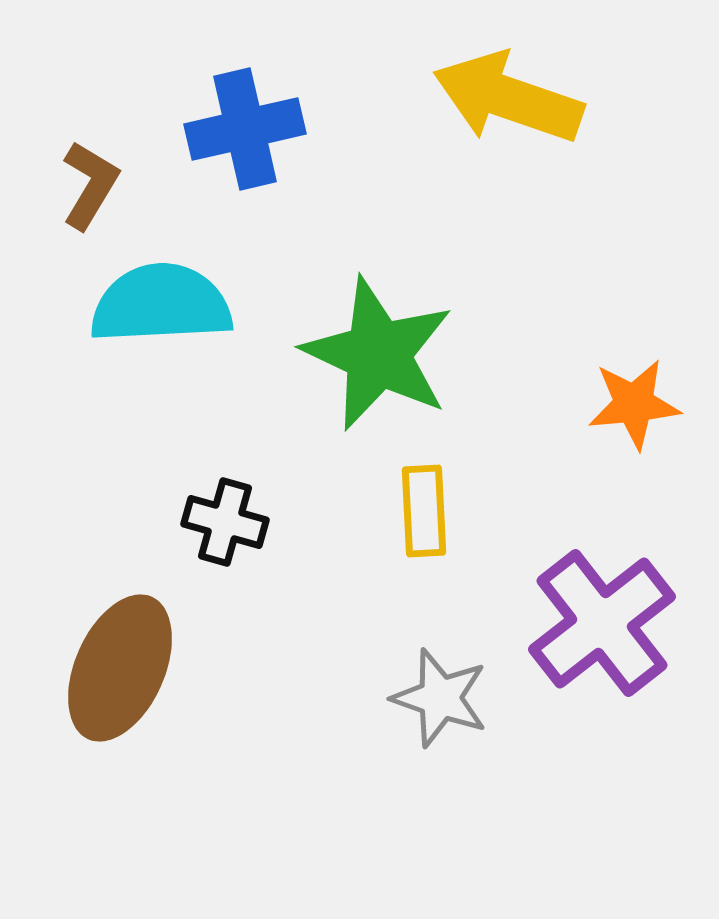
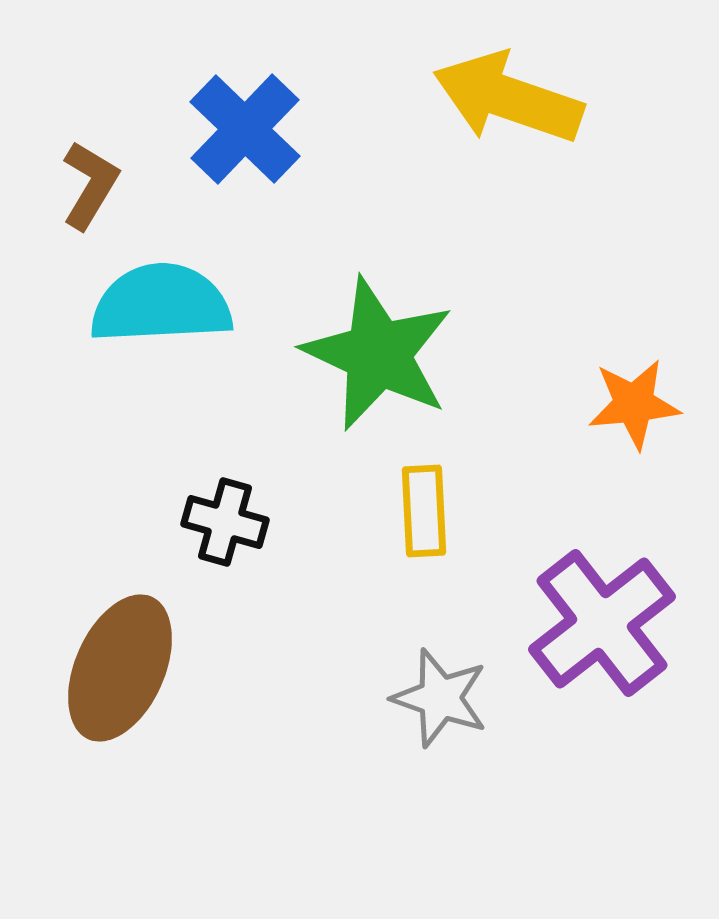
blue cross: rotated 33 degrees counterclockwise
